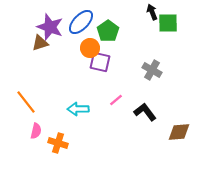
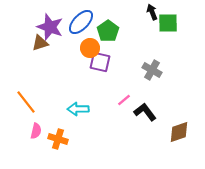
pink line: moved 8 px right
brown diamond: rotated 15 degrees counterclockwise
orange cross: moved 4 px up
